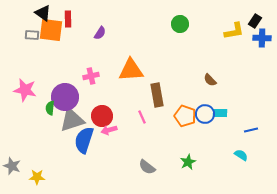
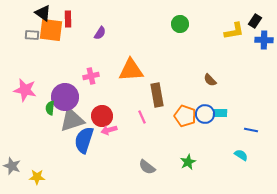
blue cross: moved 2 px right, 2 px down
blue line: rotated 24 degrees clockwise
